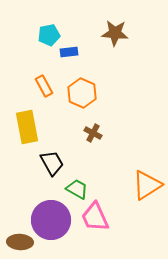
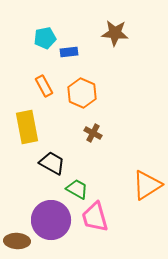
cyan pentagon: moved 4 px left, 3 px down
black trapezoid: rotated 32 degrees counterclockwise
pink trapezoid: rotated 8 degrees clockwise
brown ellipse: moved 3 px left, 1 px up
